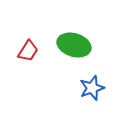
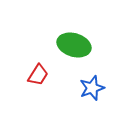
red trapezoid: moved 10 px right, 24 px down
